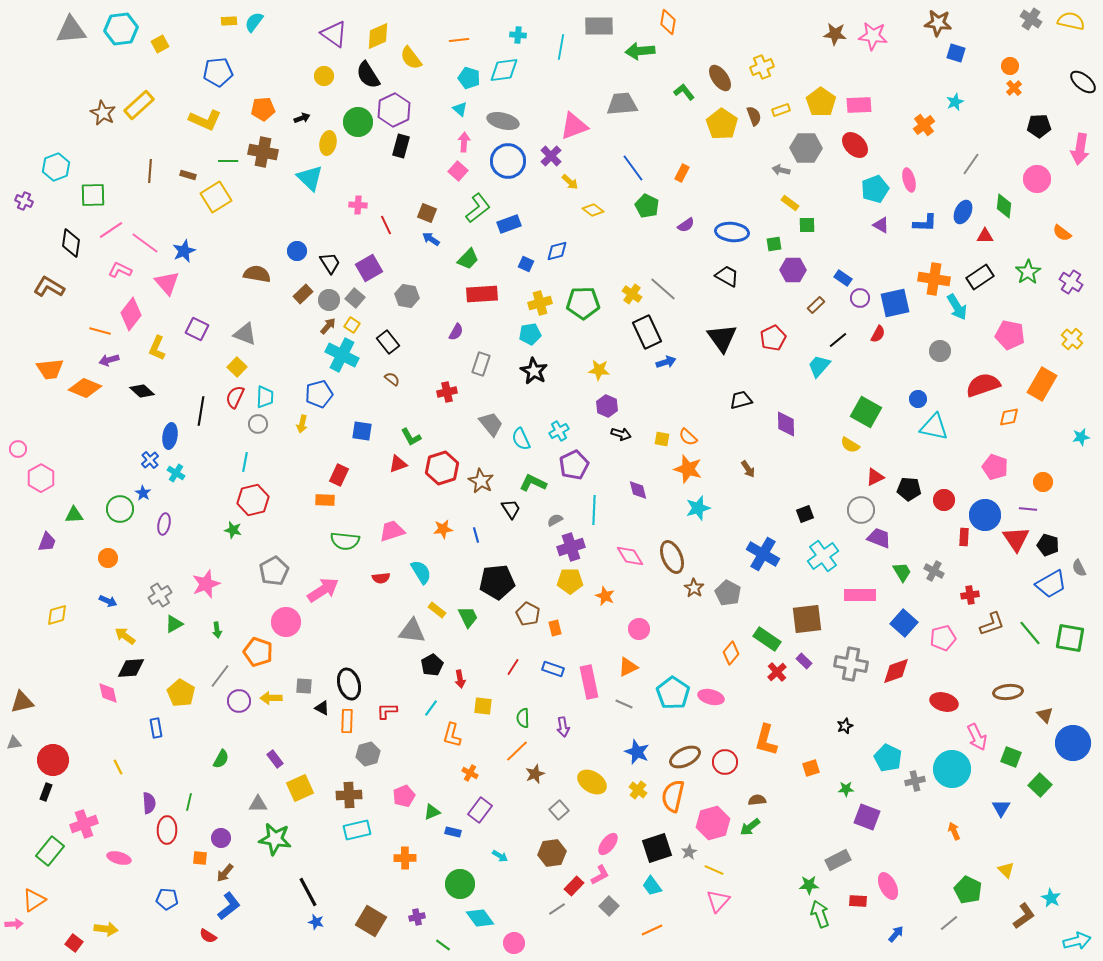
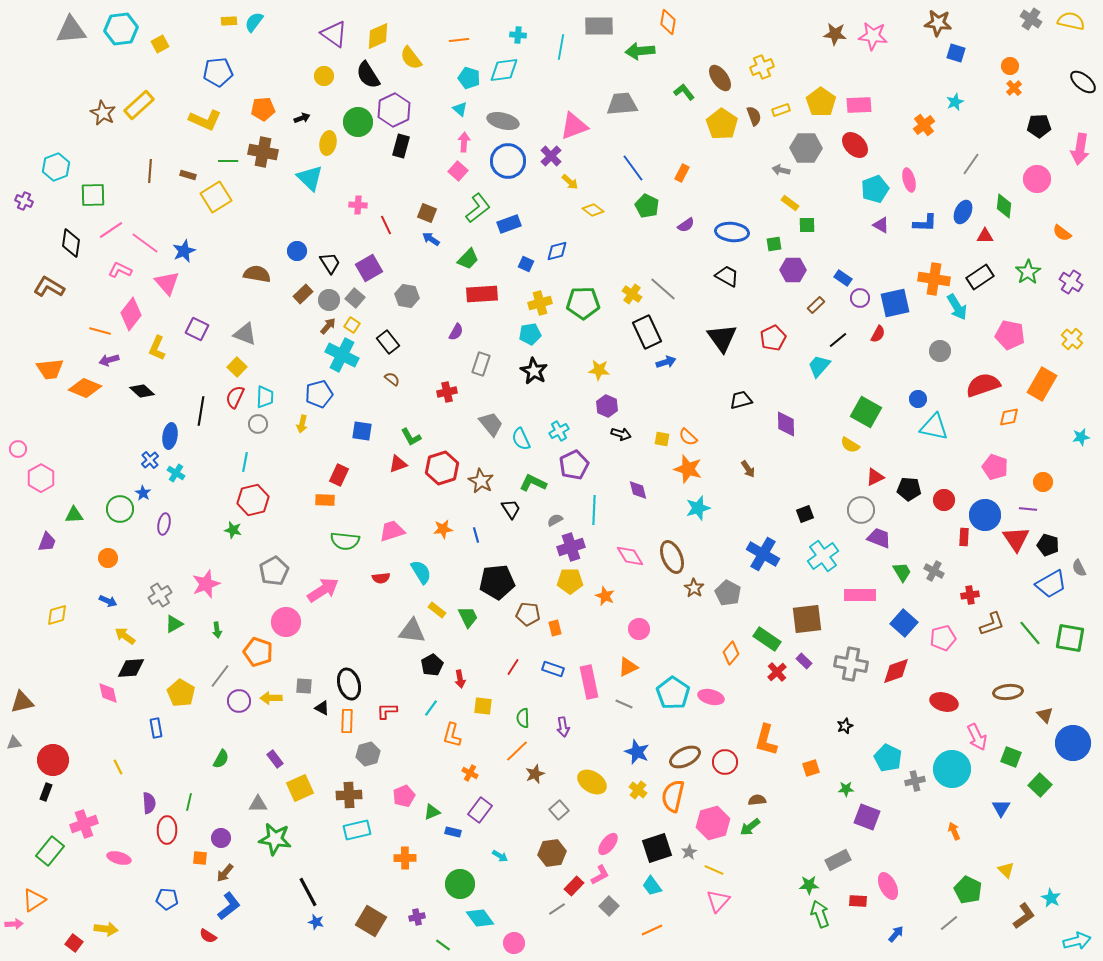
brown pentagon at (528, 614): rotated 20 degrees counterclockwise
